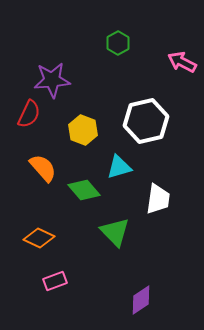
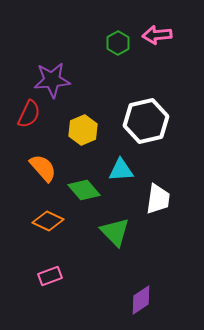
pink arrow: moved 25 px left, 27 px up; rotated 32 degrees counterclockwise
yellow hexagon: rotated 16 degrees clockwise
cyan triangle: moved 2 px right, 3 px down; rotated 12 degrees clockwise
orange diamond: moved 9 px right, 17 px up
pink rectangle: moved 5 px left, 5 px up
